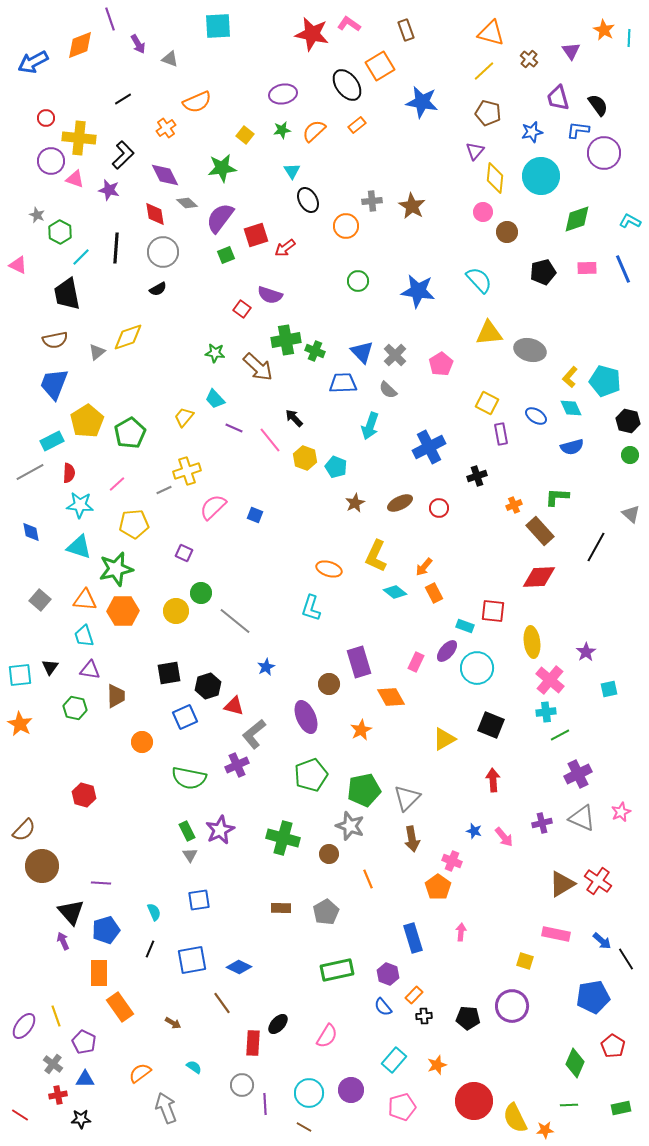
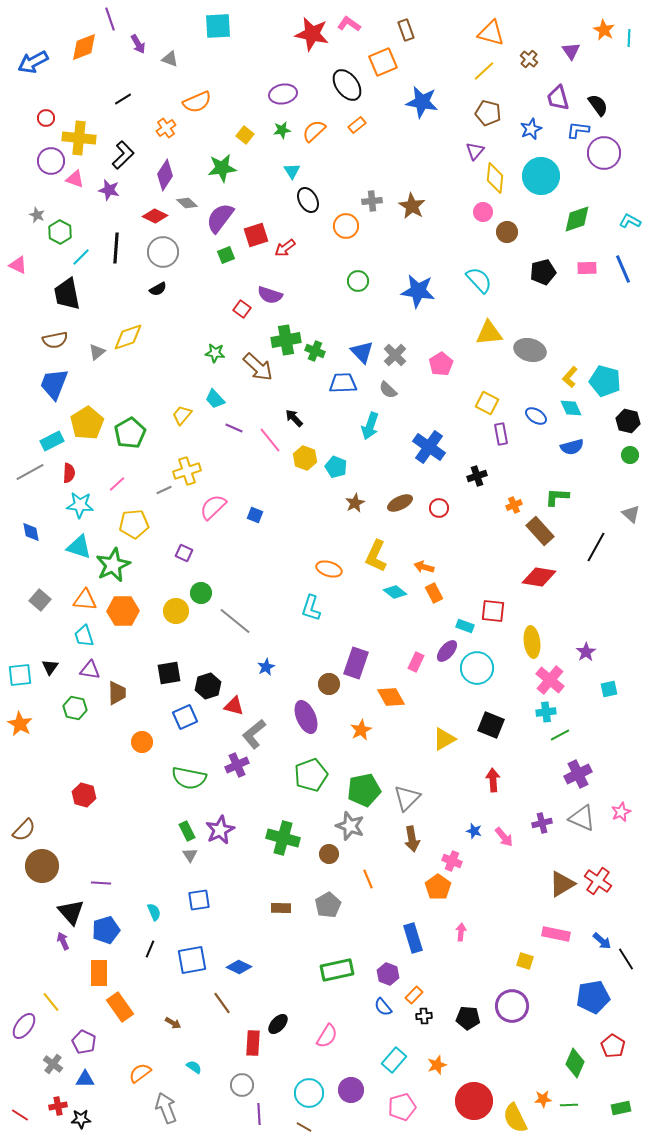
orange diamond at (80, 45): moved 4 px right, 2 px down
orange square at (380, 66): moved 3 px right, 4 px up; rotated 8 degrees clockwise
blue star at (532, 132): moved 1 px left, 3 px up; rotated 10 degrees counterclockwise
purple diamond at (165, 175): rotated 60 degrees clockwise
red diamond at (155, 214): moved 2 px down; rotated 55 degrees counterclockwise
yellow trapezoid at (184, 417): moved 2 px left, 2 px up
yellow pentagon at (87, 421): moved 2 px down
blue cross at (429, 447): rotated 28 degrees counterclockwise
orange arrow at (424, 567): rotated 66 degrees clockwise
green star at (116, 569): moved 3 px left, 4 px up; rotated 12 degrees counterclockwise
red diamond at (539, 577): rotated 12 degrees clockwise
purple rectangle at (359, 662): moved 3 px left, 1 px down; rotated 36 degrees clockwise
brown trapezoid at (116, 696): moved 1 px right, 3 px up
gray pentagon at (326, 912): moved 2 px right, 7 px up
yellow line at (56, 1016): moved 5 px left, 14 px up; rotated 20 degrees counterclockwise
red cross at (58, 1095): moved 11 px down
purple line at (265, 1104): moved 6 px left, 10 px down
orange star at (545, 1130): moved 2 px left, 31 px up
